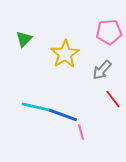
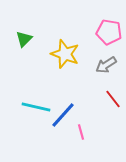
pink pentagon: rotated 15 degrees clockwise
yellow star: rotated 20 degrees counterclockwise
gray arrow: moved 4 px right, 5 px up; rotated 15 degrees clockwise
blue line: rotated 68 degrees counterclockwise
